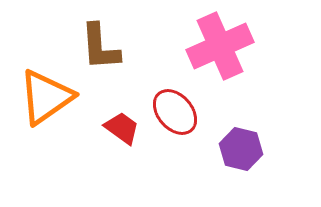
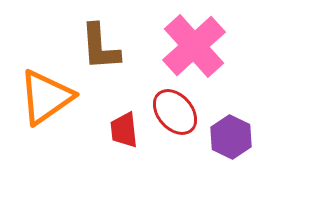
pink cross: moved 26 px left; rotated 18 degrees counterclockwise
red trapezoid: moved 2 px right, 2 px down; rotated 132 degrees counterclockwise
purple hexagon: moved 10 px left, 12 px up; rotated 12 degrees clockwise
